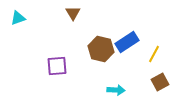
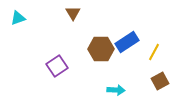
brown hexagon: rotated 15 degrees counterclockwise
yellow line: moved 2 px up
purple square: rotated 30 degrees counterclockwise
brown square: moved 1 px up
